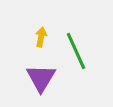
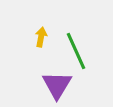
purple triangle: moved 16 px right, 7 px down
